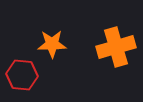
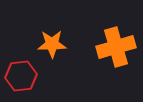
red hexagon: moved 1 px left, 1 px down; rotated 12 degrees counterclockwise
